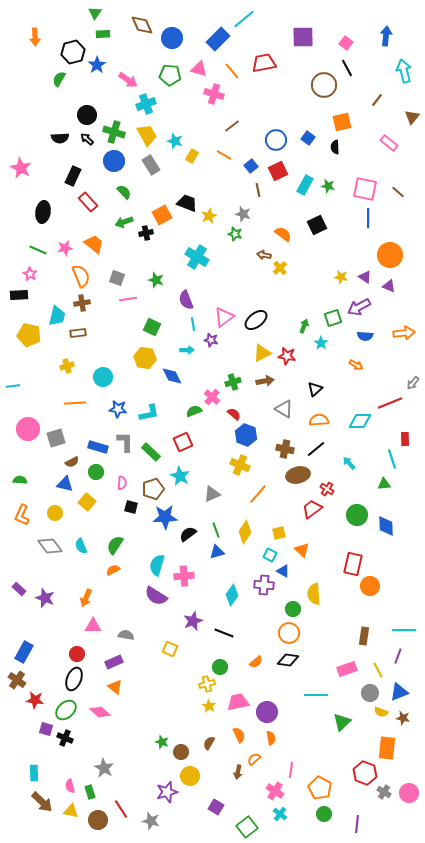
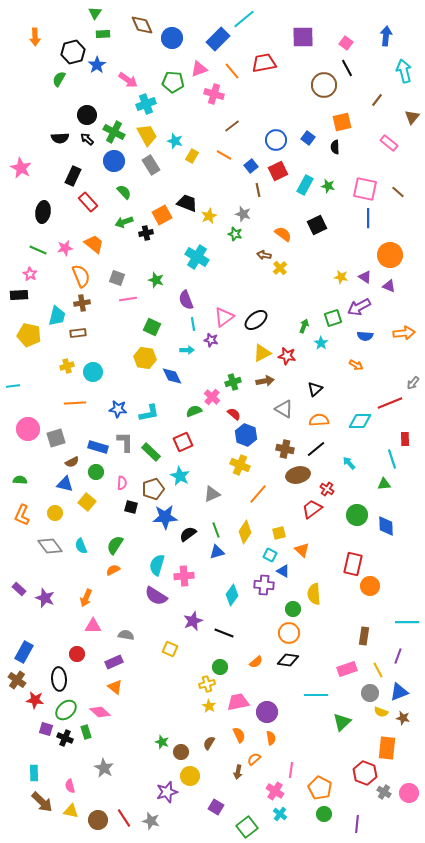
pink triangle at (199, 69): rotated 36 degrees counterclockwise
green pentagon at (170, 75): moved 3 px right, 7 px down
green cross at (114, 132): rotated 10 degrees clockwise
cyan circle at (103, 377): moved 10 px left, 5 px up
cyan line at (404, 630): moved 3 px right, 8 px up
black ellipse at (74, 679): moved 15 px left; rotated 25 degrees counterclockwise
green rectangle at (90, 792): moved 4 px left, 60 px up
red line at (121, 809): moved 3 px right, 9 px down
